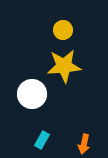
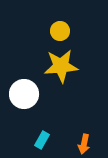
yellow circle: moved 3 px left, 1 px down
yellow star: moved 3 px left
white circle: moved 8 px left
